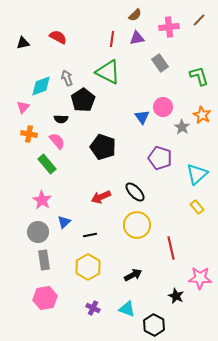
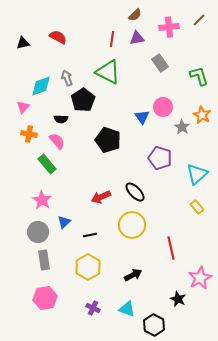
black pentagon at (103, 147): moved 5 px right, 7 px up
yellow circle at (137, 225): moved 5 px left
pink star at (200, 278): rotated 30 degrees counterclockwise
black star at (176, 296): moved 2 px right, 3 px down
